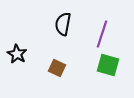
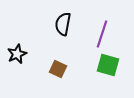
black star: rotated 18 degrees clockwise
brown square: moved 1 px right, 1 px down
